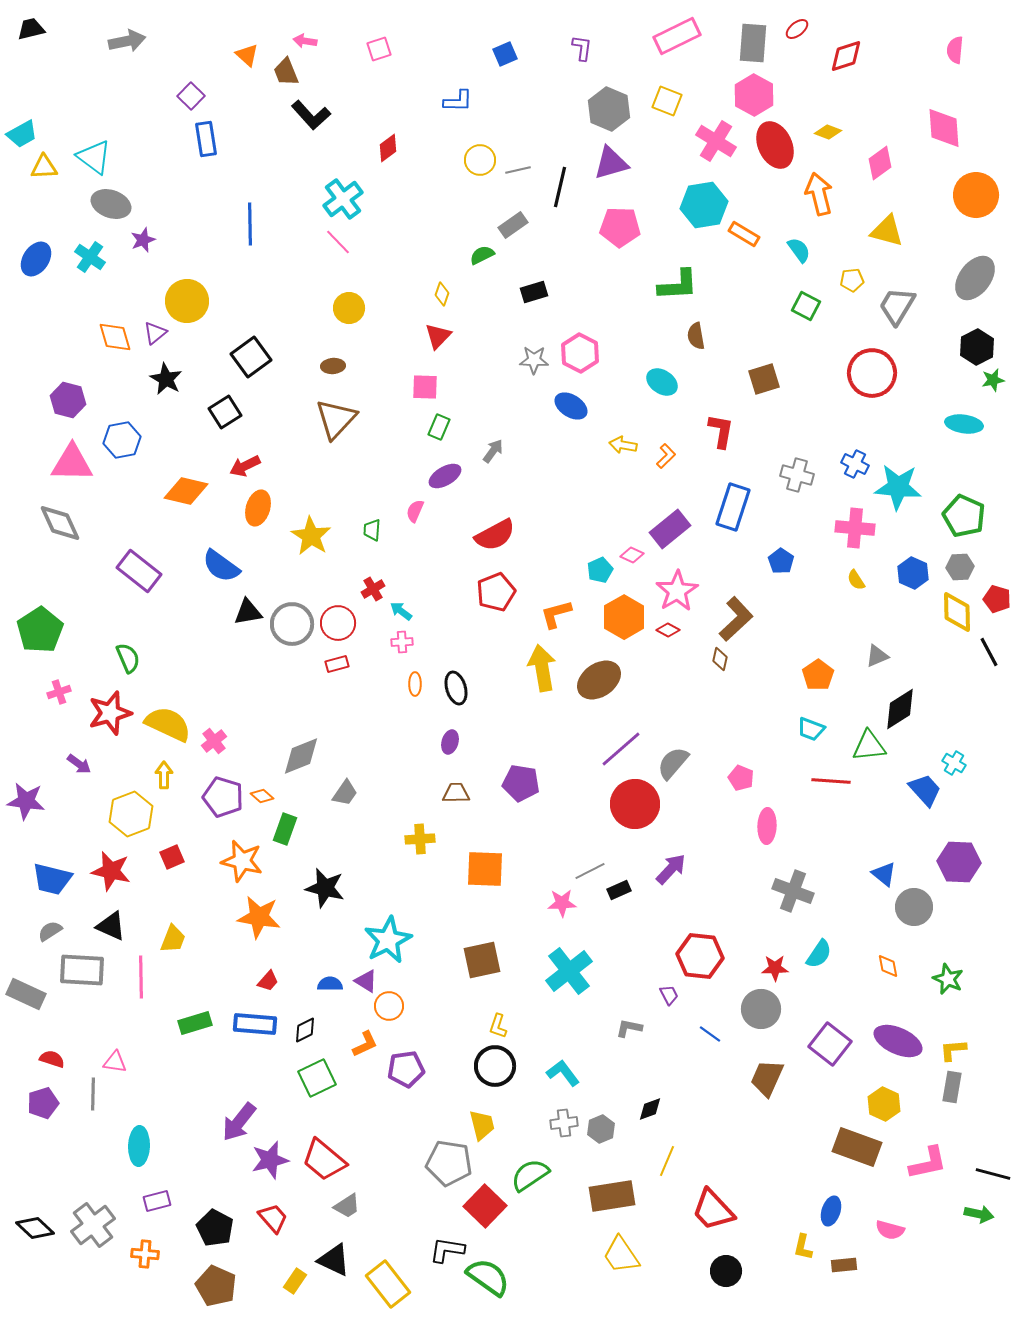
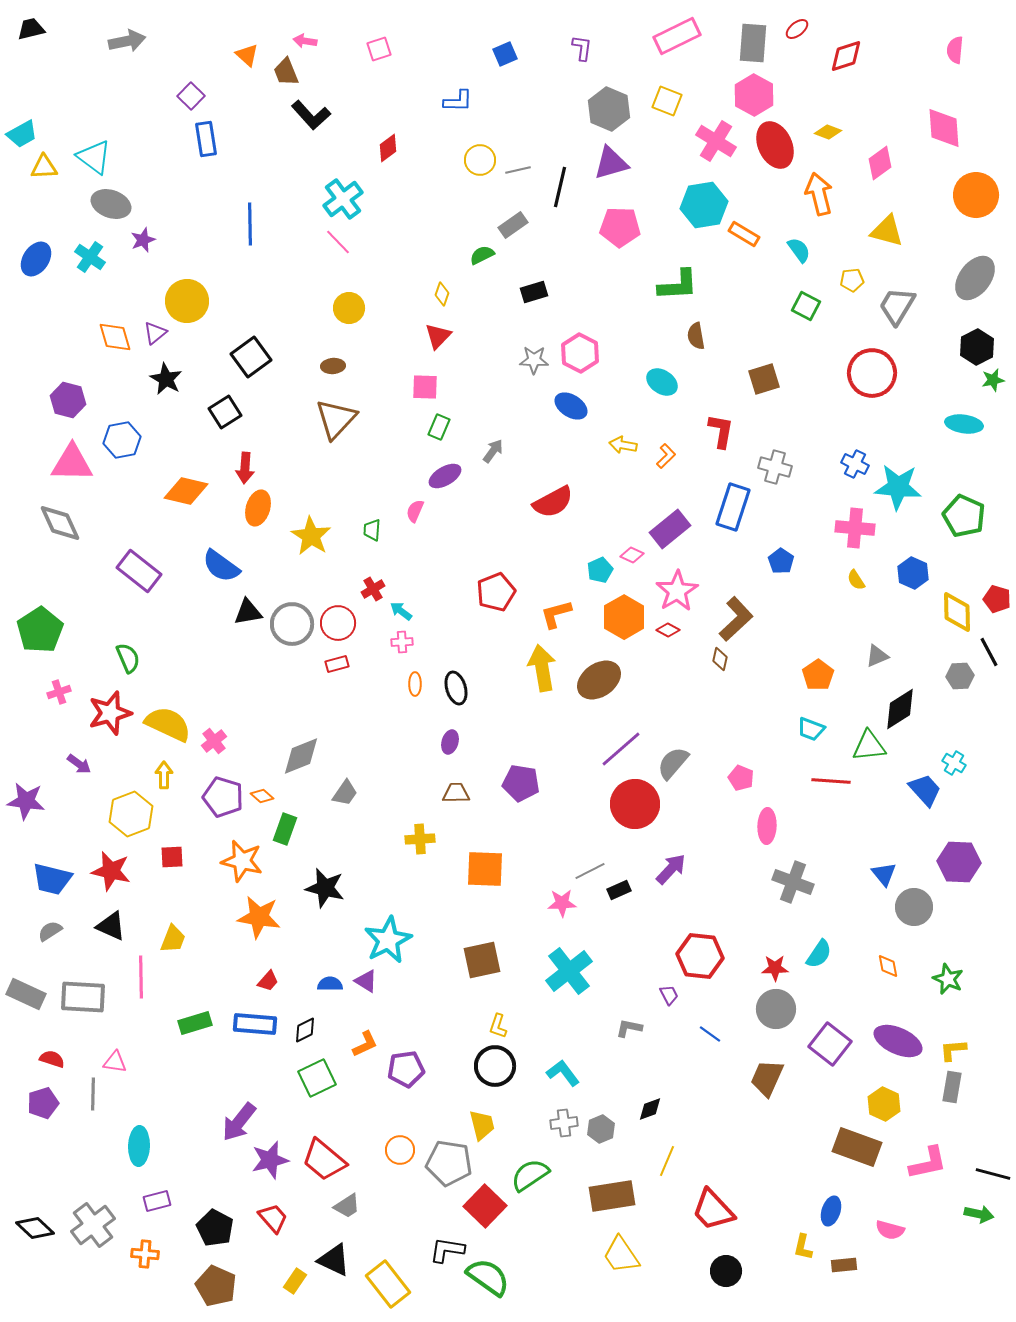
red arrow at (245, 466): moved 2 px down; rotated 60 degrees counterclockwise
gray cross at (797, 475): moved 22 px left, 8 px up
red semicircle at (495, 535): moved 58 px right, 33 px up
gray hexagon at (960, 567): moved 109 px down
red square at (172, 857): rotated 20 degrees clockwise
blue triangle at (884, 874): rotated 12 degrees clockwise
gray cross at (793, 891): moved 9 px up
gray rectangle at (82, 970): moved 1 px right, 27 px down
orange circle at (389, 1006): moved 11 px right, 144 px down
gray circle at (761, 1009): moved 15 px right
